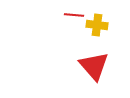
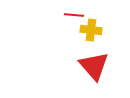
yellow cross: moved 6 px left, 5 px down
